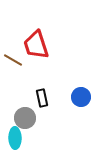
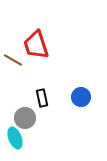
cyan ellipse: rotated 20 degrees counterclockwise
